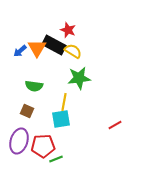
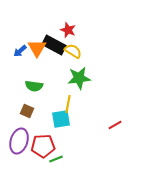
yellow line: moved 4 px right, 2 px down
